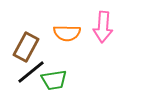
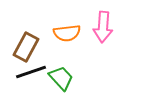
orange semicircle: rotated 8 degrees counterclockwise
black line: rotated 20 degrees clockwise
green trapezoid: moved 7 px right, 2 px up; rotated 124 degrees counterclockwise
